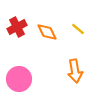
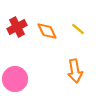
orange diamond: moved 1 px up
pink circle: moved 4 px left
